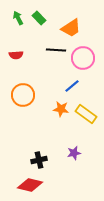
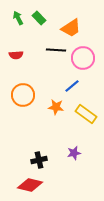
orange star: moved 5 px left, 2 px up
